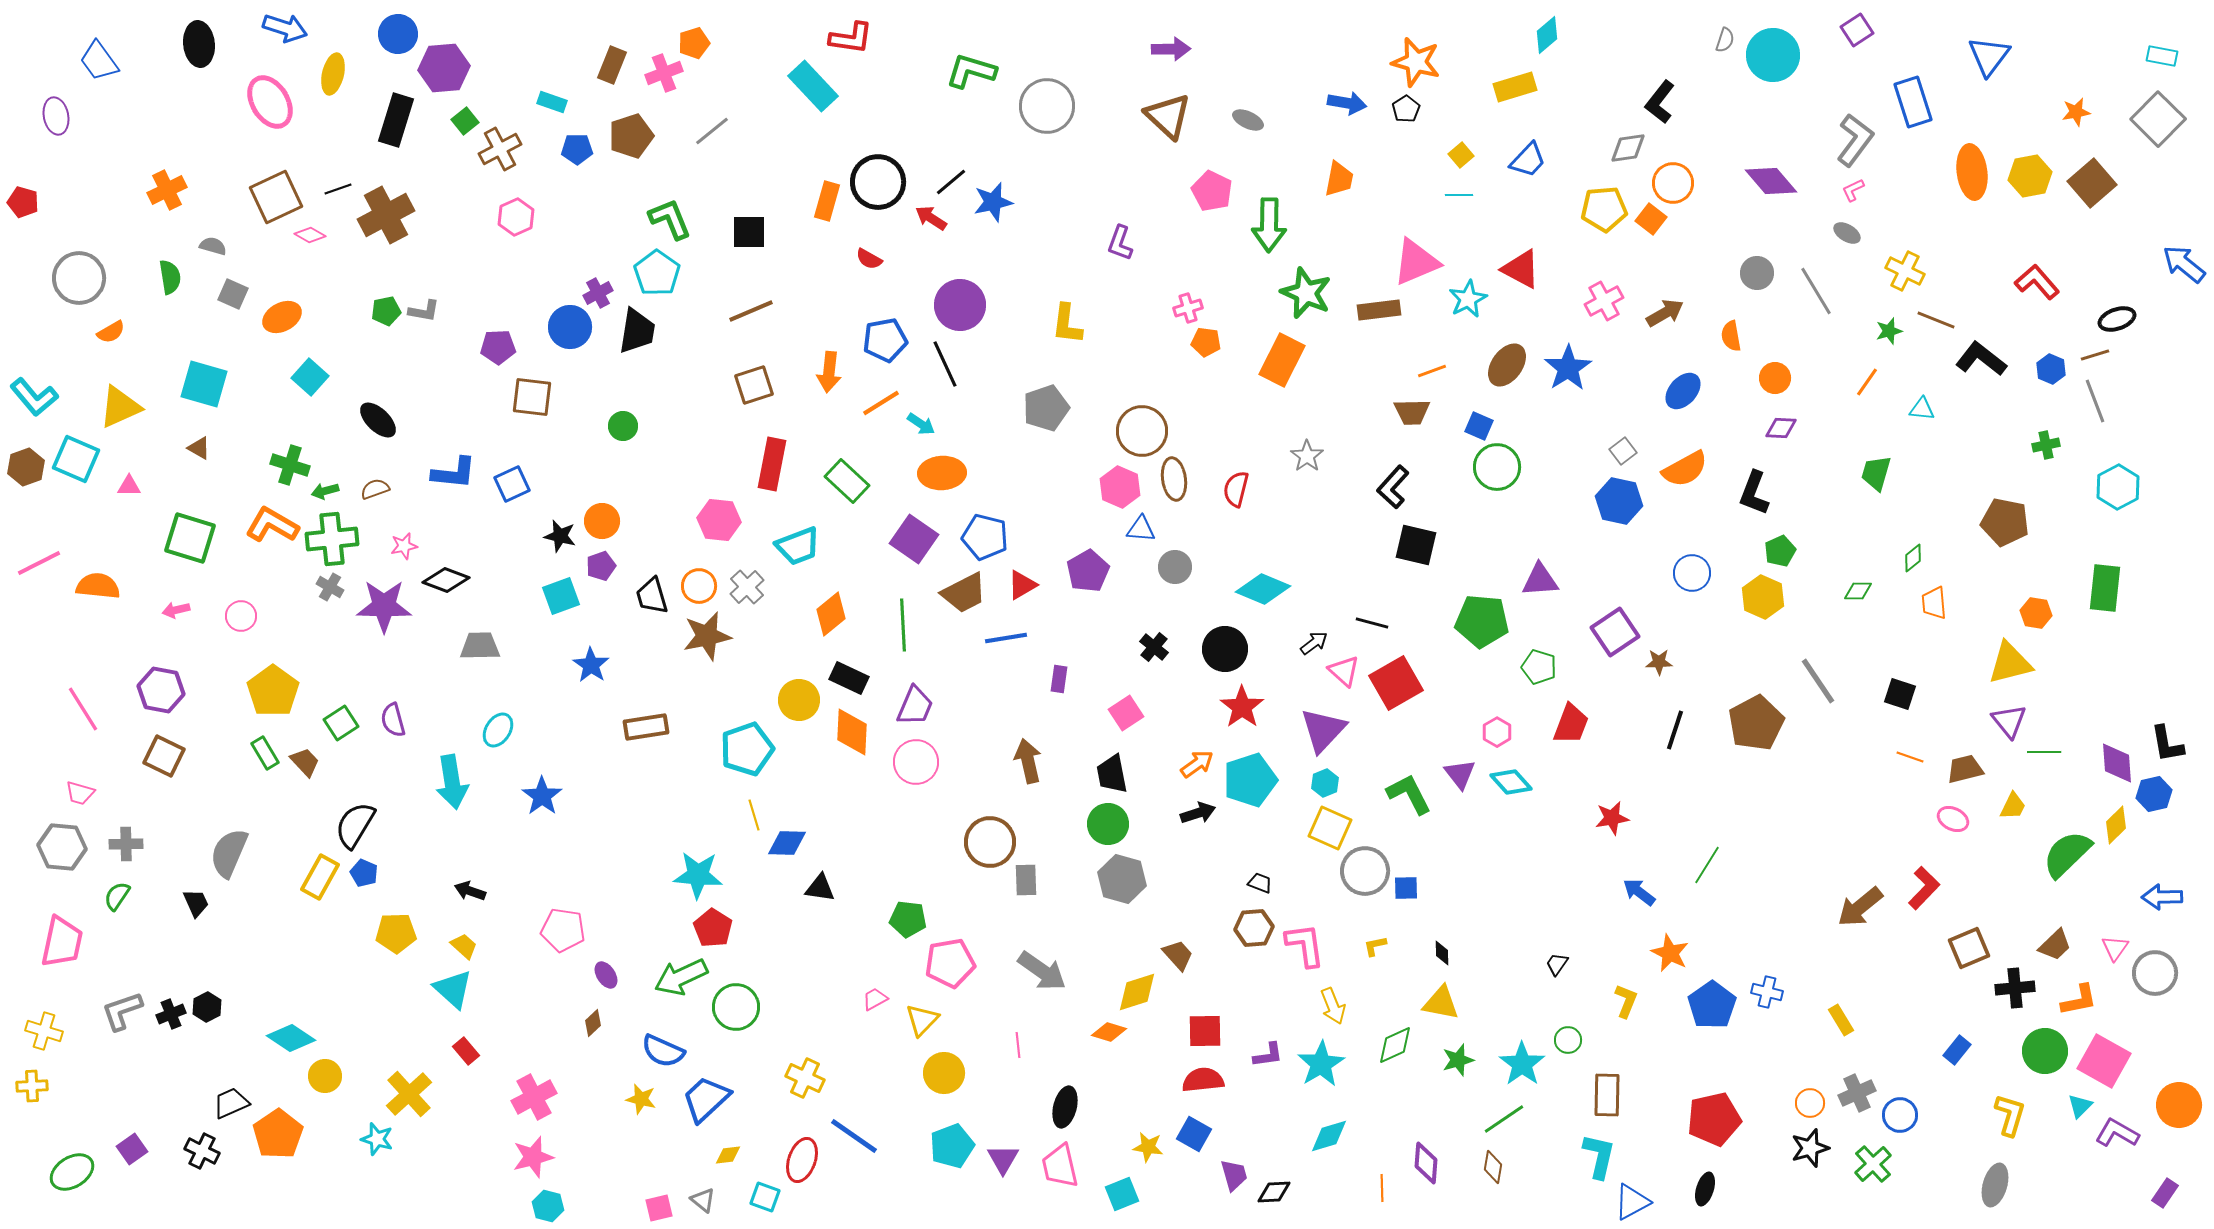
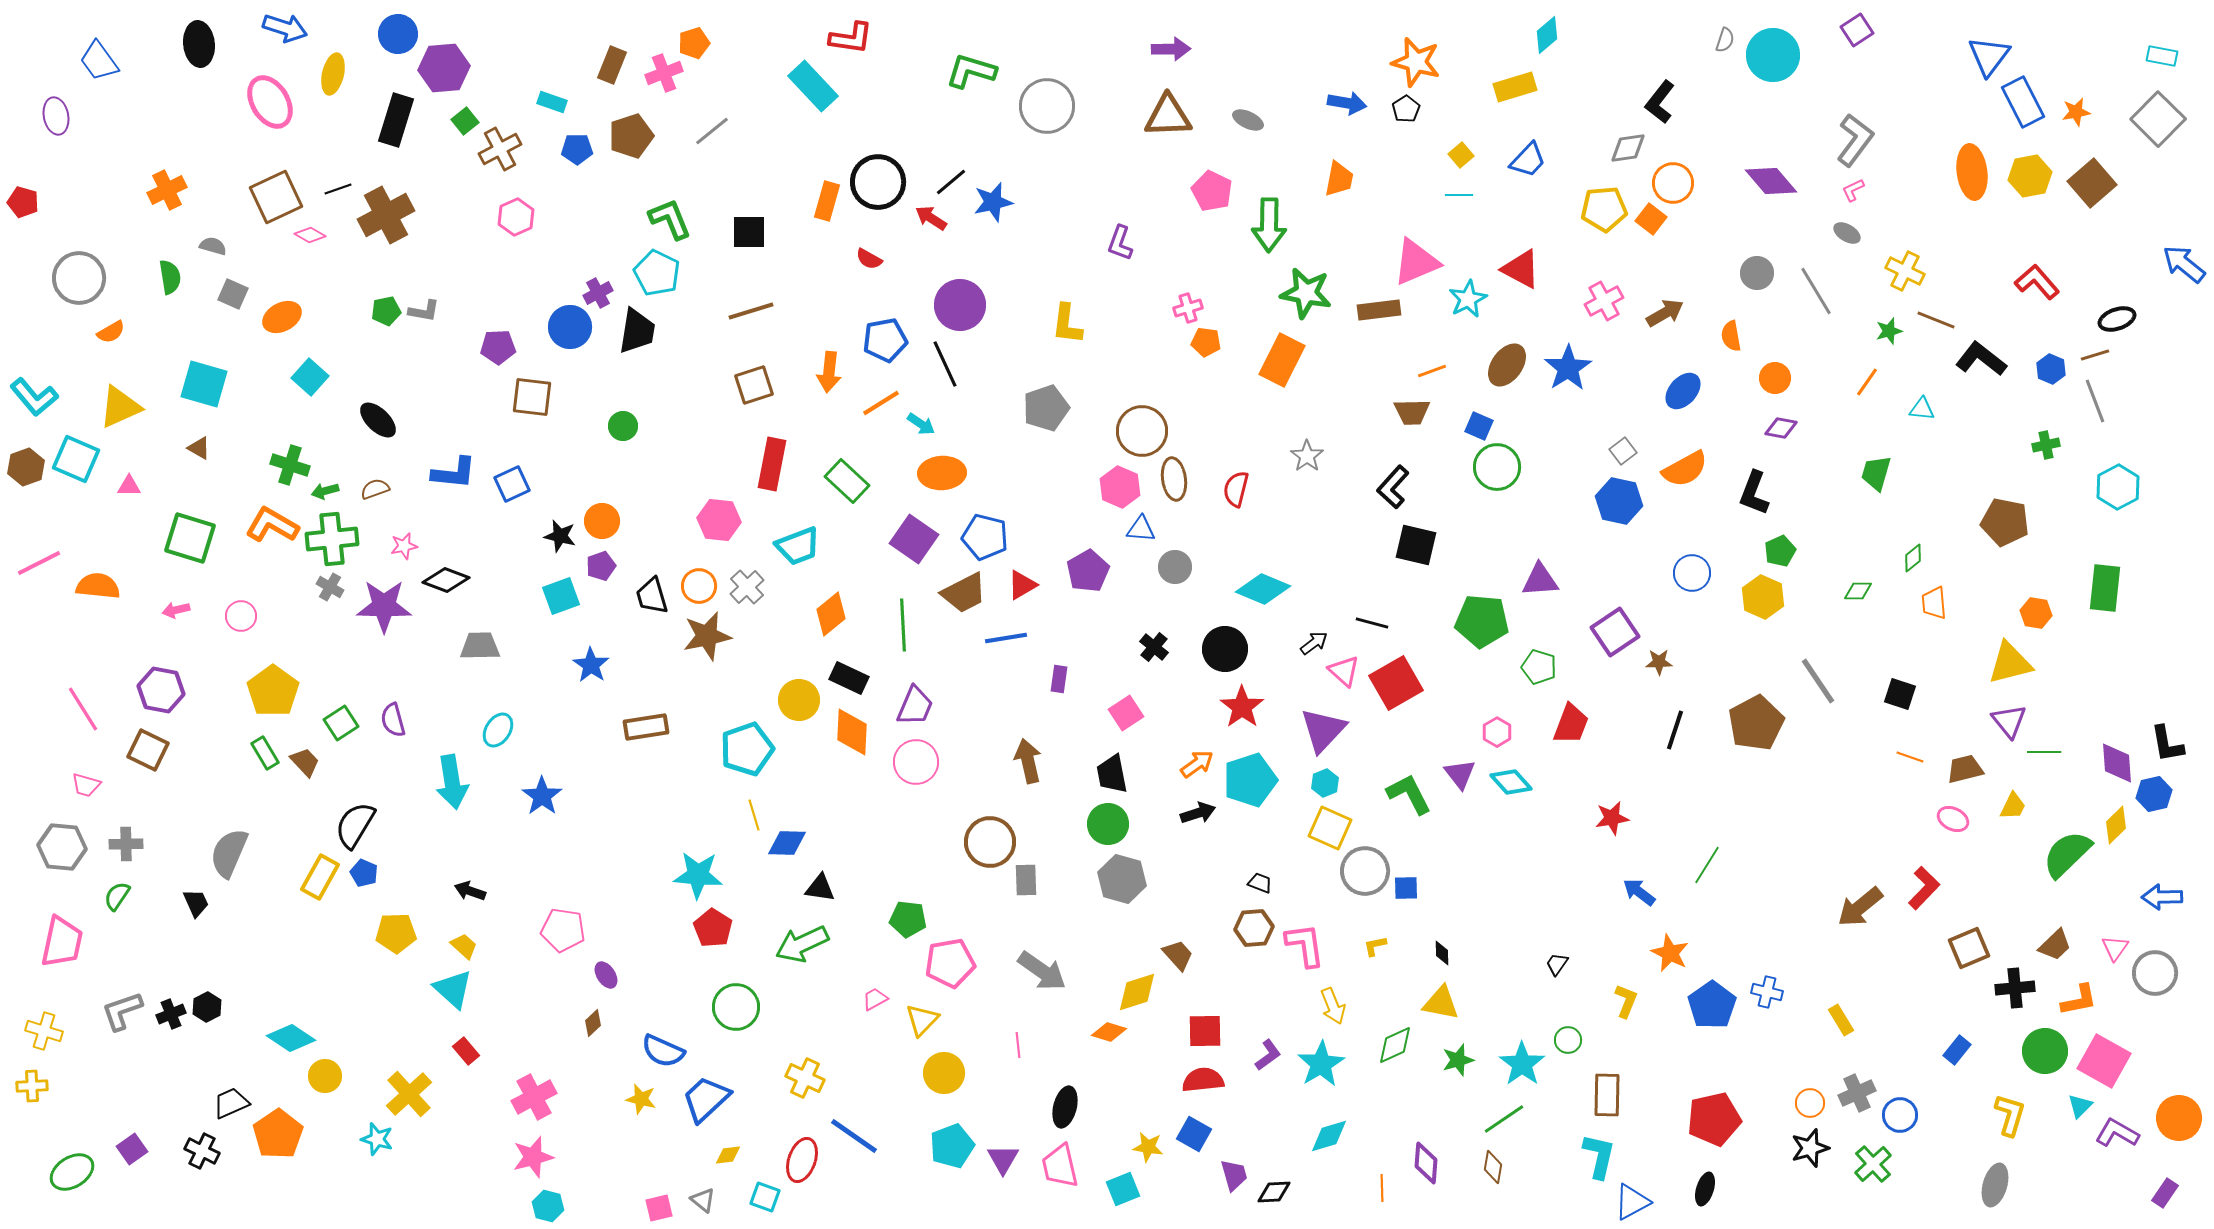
blue rectangle at (1913, 102): moved 110 px right; rotated 9 degrees counterclockwise
brown triangle at (1168, 116): rotated 45 degrees counterclockwise
cyan pentagon at (657, 273): rotated 9 degrees counterclockwise
green star at (1306, 293): rotated 12 degrees counterclockwise
brown line at (751, 311): rotated 6 degrees clockwise
purple diamond at (1781, 428): rotated 8 degrees clockwise
brown square at (164, 756): moved 16 px left, 6 px up
pink trapezoid at (80, 793): moved 6 px right, 8 px up
green arrow at (681, 977): moved 121 px right, 33 px up
purple L-shape at (1268, 1055): rotated 28 degrees counterclockwise
orange circle at (2179, 1105): moved 13 px down
cyan square at (1122, 1194): moved 1 px right, 5 px up
